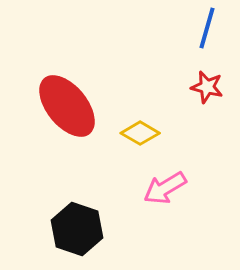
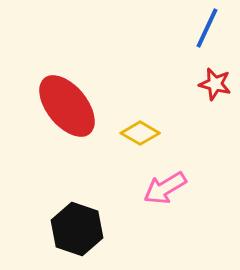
blue line: rotated 9 degrees clockwise
red star: moved 8 px right, 3 px up
